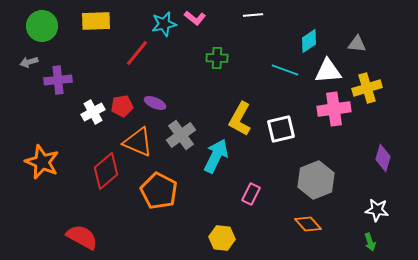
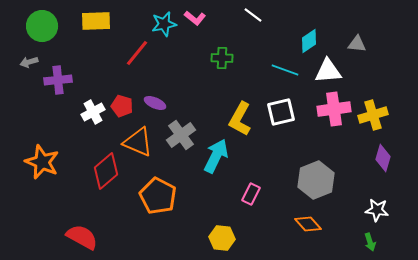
white line: rotated 42 degrees clockwise
green cross: moved 5 px right
yellow cross: moved 6 px right, 27 px down
red pentagon: rotated 25 degrees clockwise
white square: moved 17 px up
orange pentagon: moved 1 px left, 5 px down
